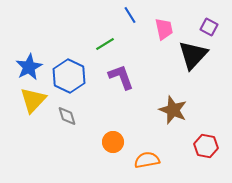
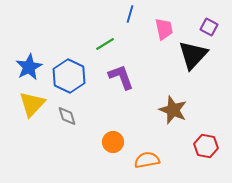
blue line: moved 1 px up; rotated 48 degrees clockwise
yellow triangle: moved 1 px left, 4 px down
